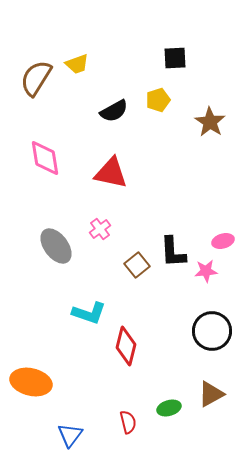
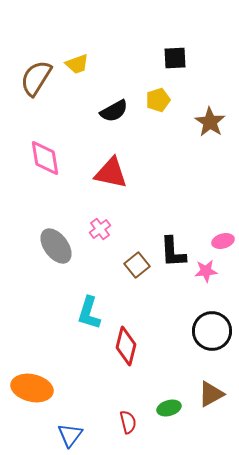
cyan L-shape: rotated 88 degrees clockwise
orange ellipse: moved 1 px right, 6 px down
